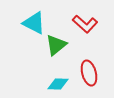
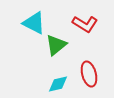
red L-shape: rotated 10 degrees counterclockwise
red ellipse: moved 1 px down
cyan diamond: rotated 15 degrees counterclockwise
